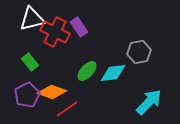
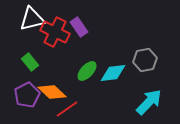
gray hexagon: moved 6 px right, 8 px down
orange diamond: rotated 24 degrees clockwise
